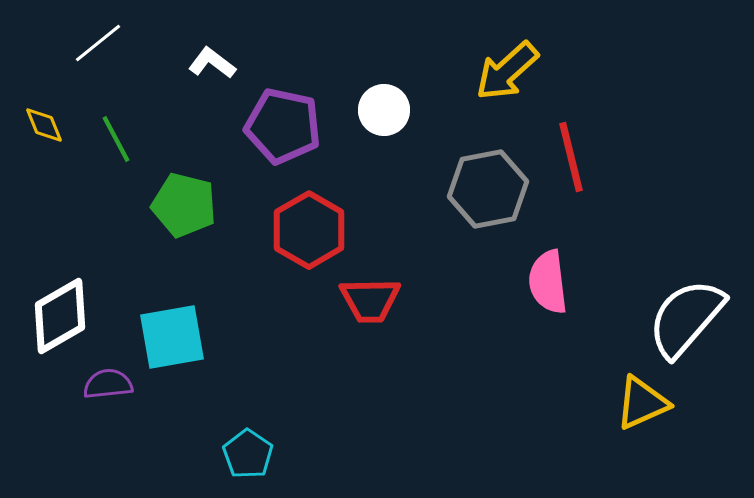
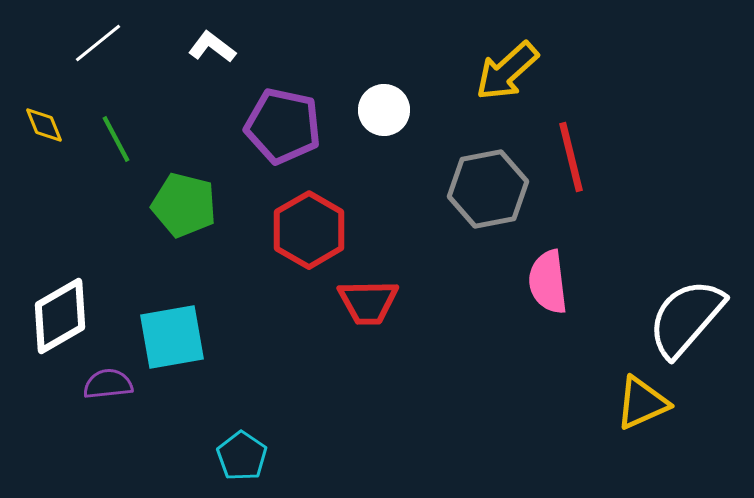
white L-shape: moved 16 px up
red trapezoid: moved 2 px left, 2 px down
cyan pentagon: moved 6 px left, 2 px down
